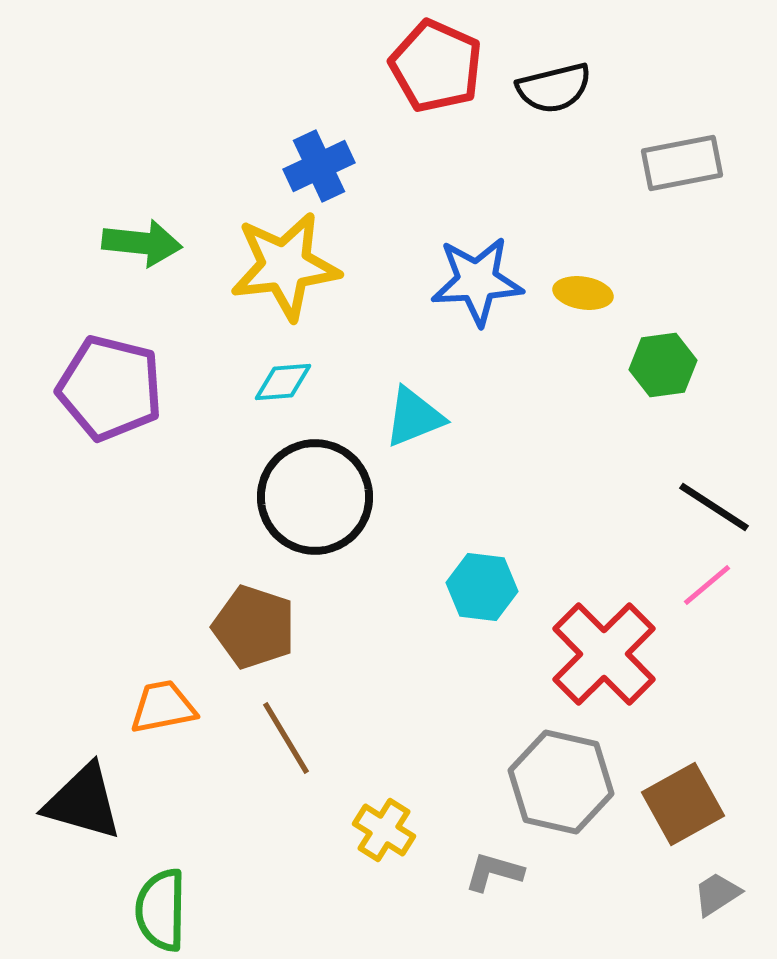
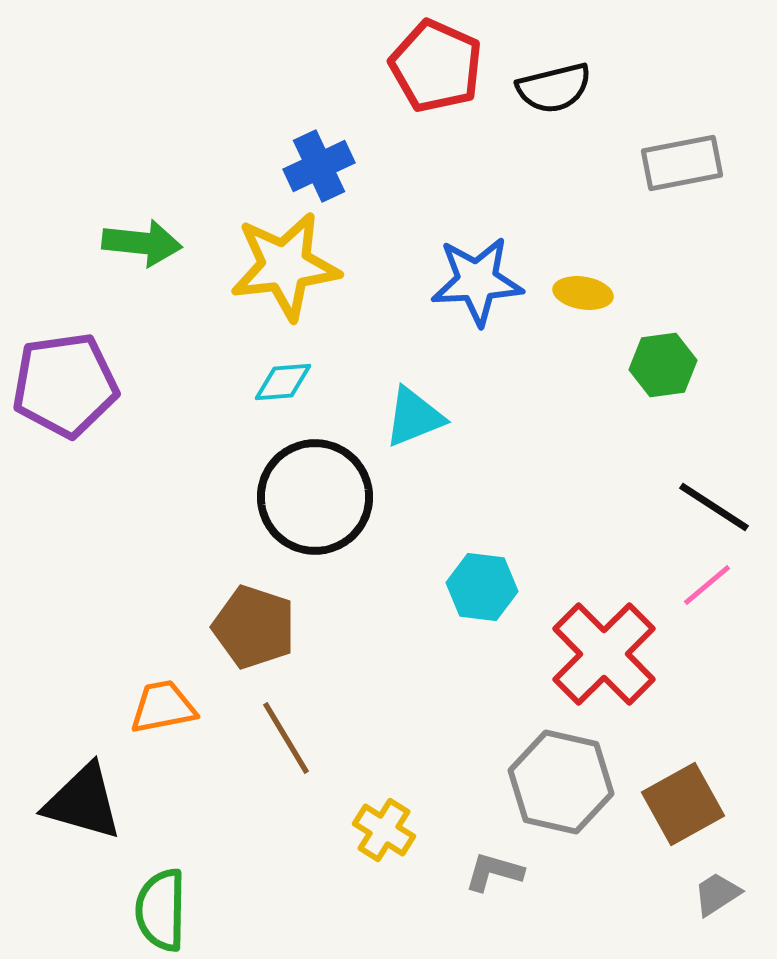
purple pentagon: moved 45 px left, 3 px up; rotated 22 degrees counterclockwise
